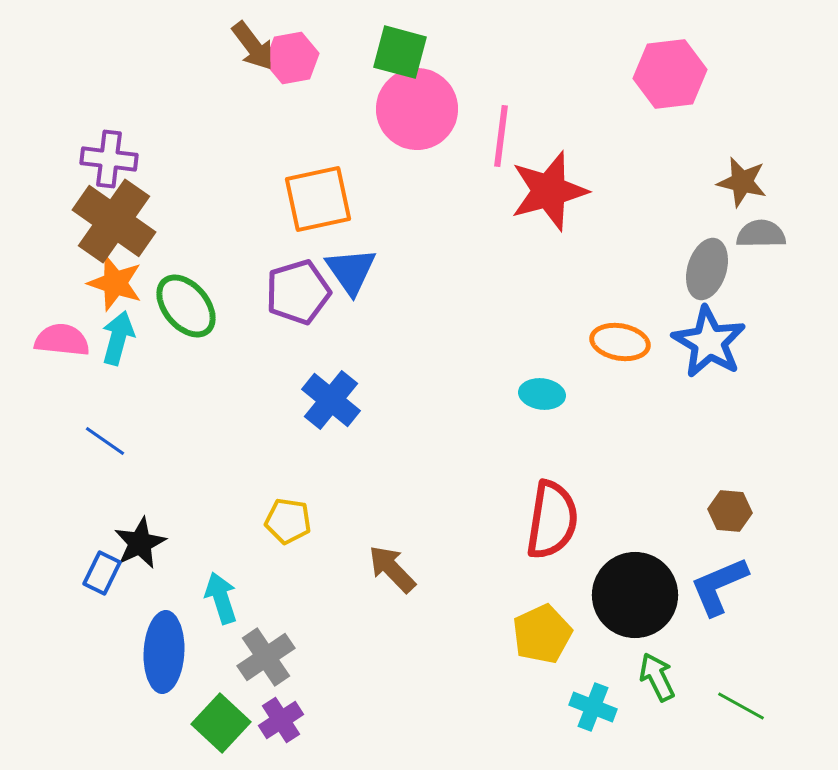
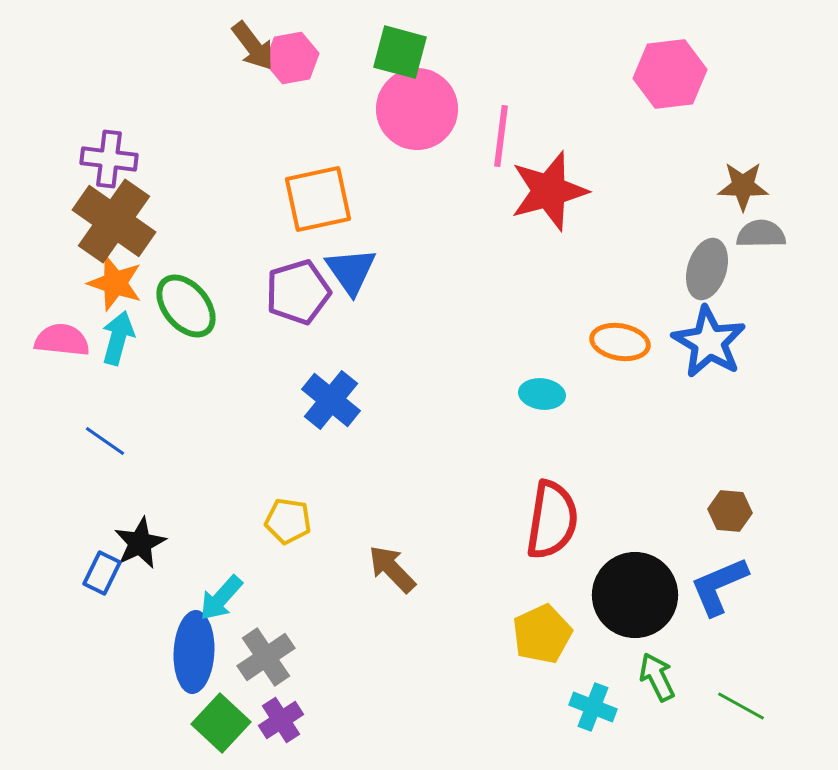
brown star at (742, 182): moved 1 px right, 4 px down; rotated 12 degrees counterclockwise
cyan arrow at (221, 598): rotated 120 degrees counterclockwise
blue ellipse at (164, 652): moved 30 px right
